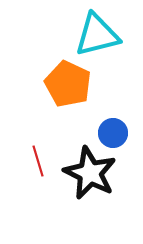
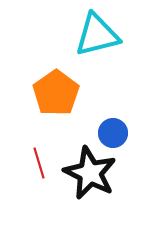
orange pentagon: moved 12 px left, 9 px down; rotated 12 degrees clockwise
red line: moved 1 px right, 2 px down
